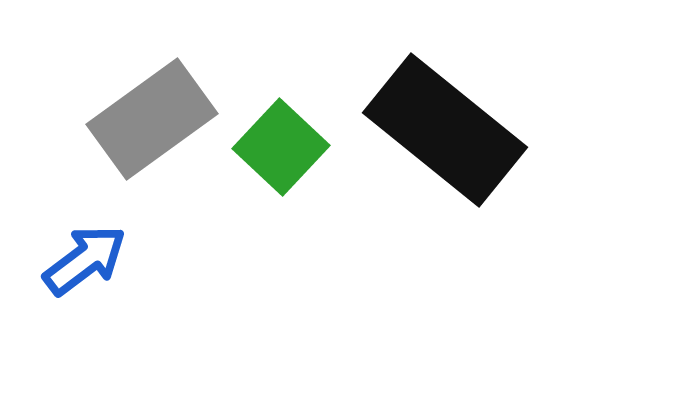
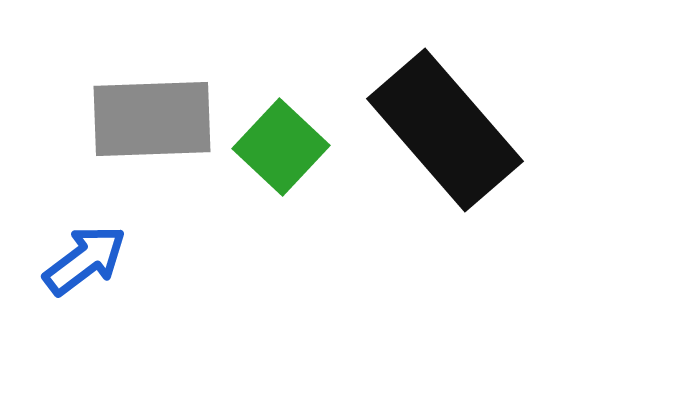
gray rectangle: rotated 34 degrees clockwise
black rectangle: rotated 10 degrees clockwise
